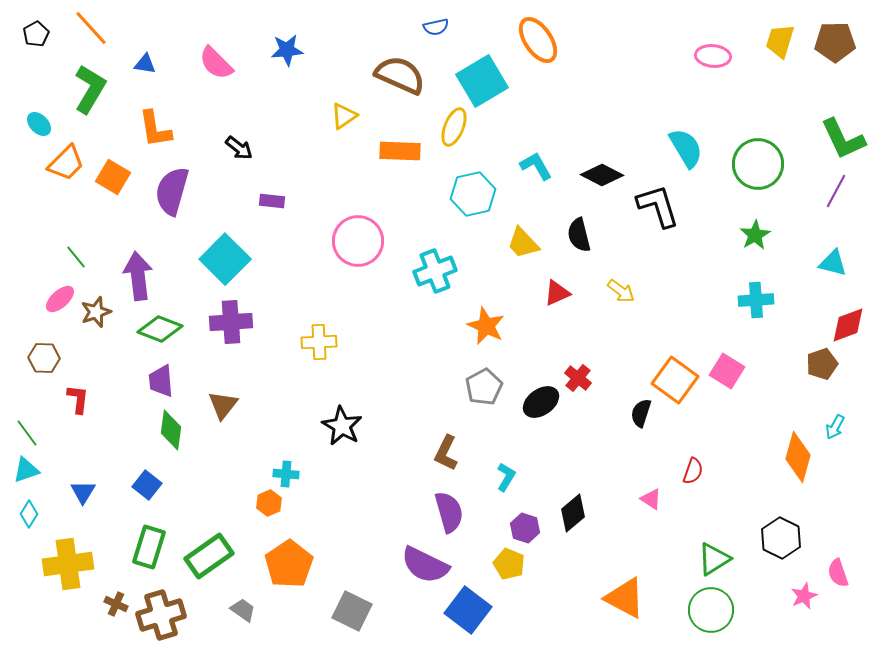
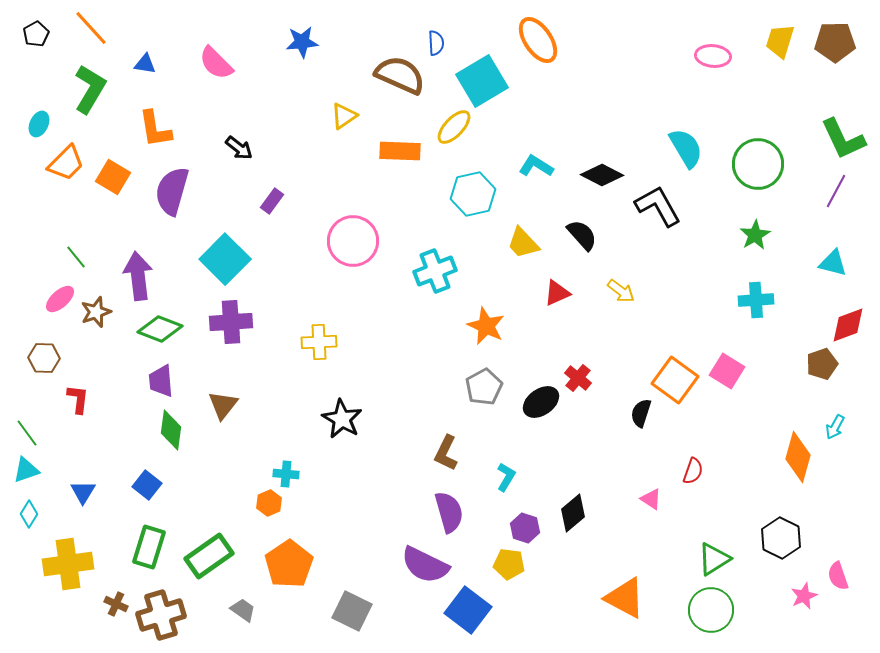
blue semicircle at (436, 27): moved 16 px down; rotated 80 degrees counterclockwise
blue star at (287, 50): moved 15 px right, 8 px up
cyan ellipse at (39, 124): rotated 70 degrees clockwise
yellow ellipse at (454, 127): rotated 21 degrees clockwise
cyan L-shape at (536, 166): rotated 28 degrees counterclockwise
purple rectangle at (272, 201): rotated 60 degrees counterclockwise
black L-shape at (658, 206): rotated 12 degrees counterclockwise
black semicircle at (579, 235): moved 3 px right; rotated 152 degrees clockwise
pink circle at (358, 241): moved 5 px left
black star at (342, 426): moved 7 px up
yellow pentagon at (509, 564): rotated 16 degrees counterclockwise
pink semicircle at (838, 573): moved 3 px down
